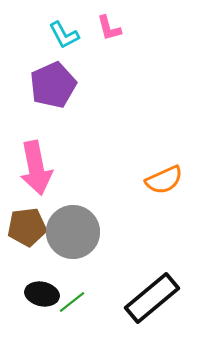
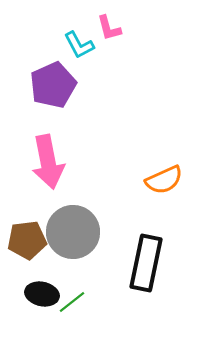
cyan L-shape: moved 15 px right, 10 px down
pink arrow: moved 12 px right, 6 px up
brown pentagon: moved 13 px down
black rectangle: moved 6 px left, 35 px up; rotated 38 degrees counterclockwise
